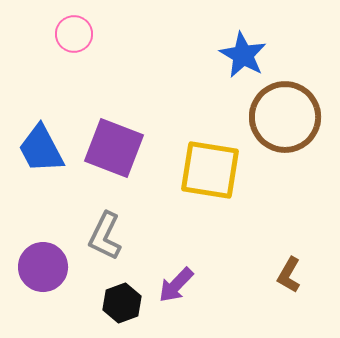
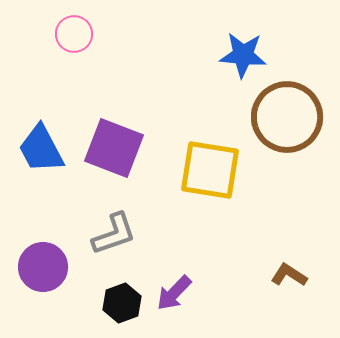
blue star: rotated 24 degrees counterclockwise
brown circle: moved 2 px right
gray L-shape: moved 9 px right, 2 px up; rotated 135 degrees counterclockwise
brown L-shape: rotated 93 degrees clockwise
purple arrow: moved 2 px left, 8 px down
